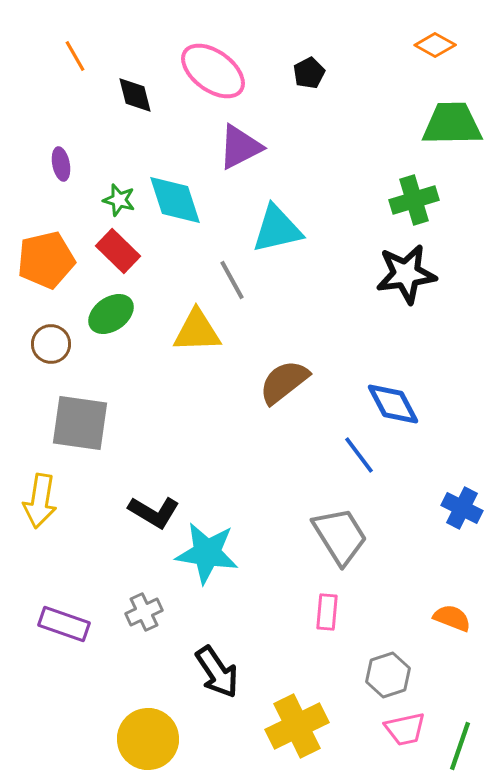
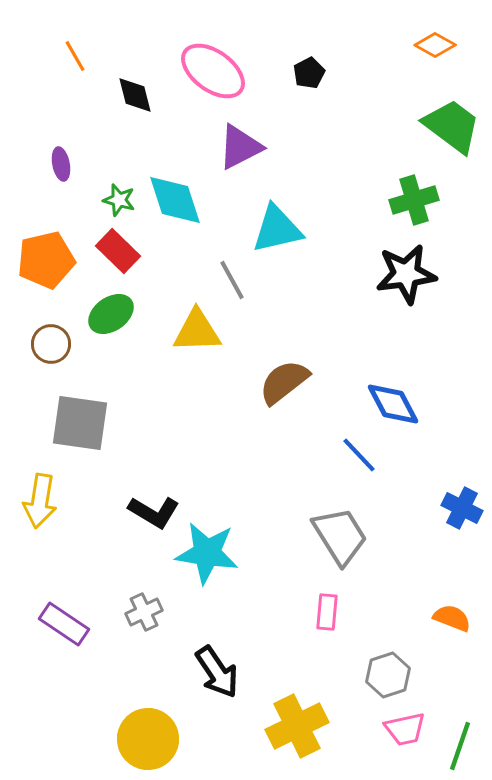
green trapezoid: moved 2 px down; rotated 38 degrees clockwise
blue line: rotated 6 degrees counterclockwise
purple rectangle: rotated 15 degrees clockwise
